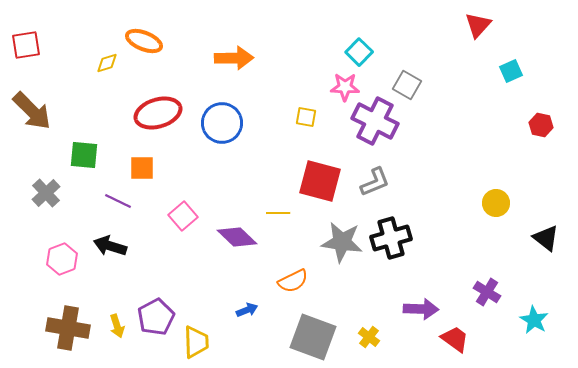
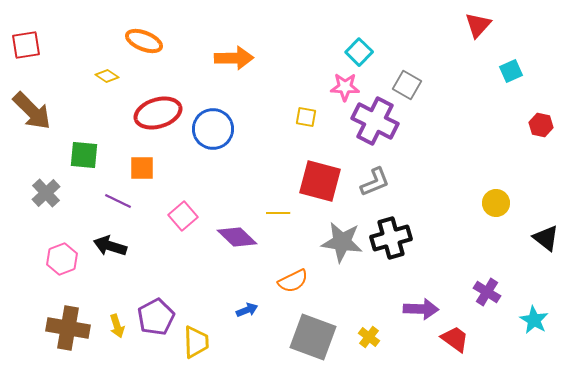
yellow diamond at (107, 63): moved 13 px down; rotated 50 degrees clockwise
blue circle at (222, 123): moved 9 px left, 6 px down
